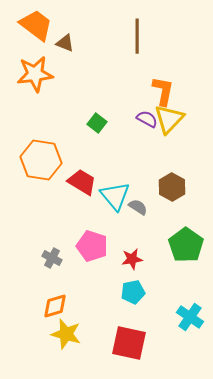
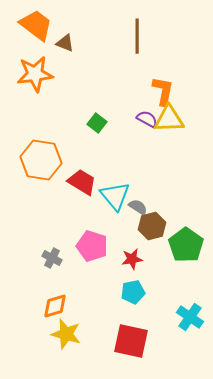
yellow triangle: rotated 44 degrees clockwise
brown hexagon: moved 20 px left, 39 px down; rotated 16 degrees clockwise
red square: moved 2 px right, 2 px up
